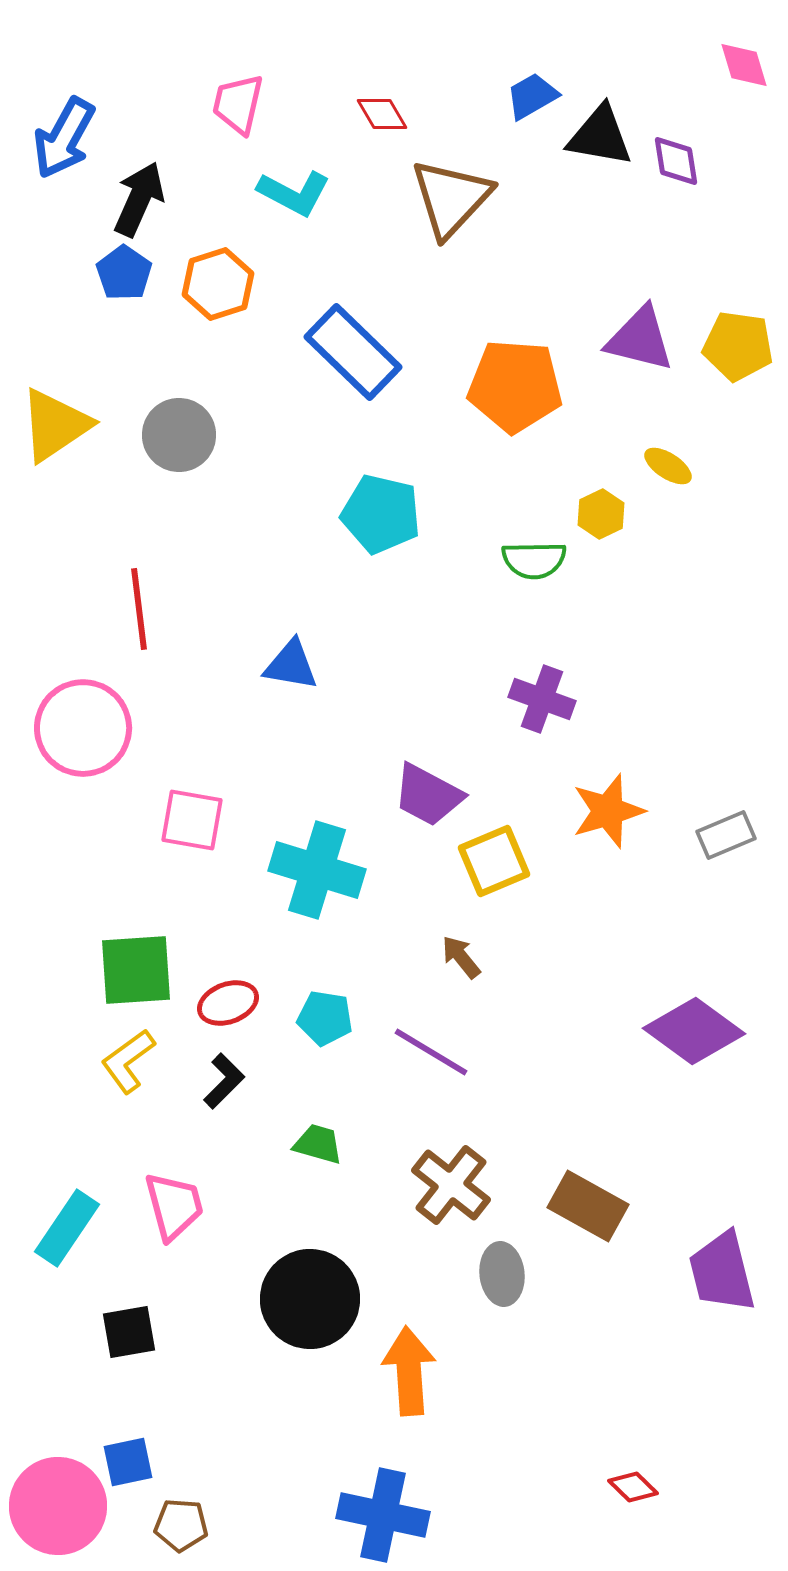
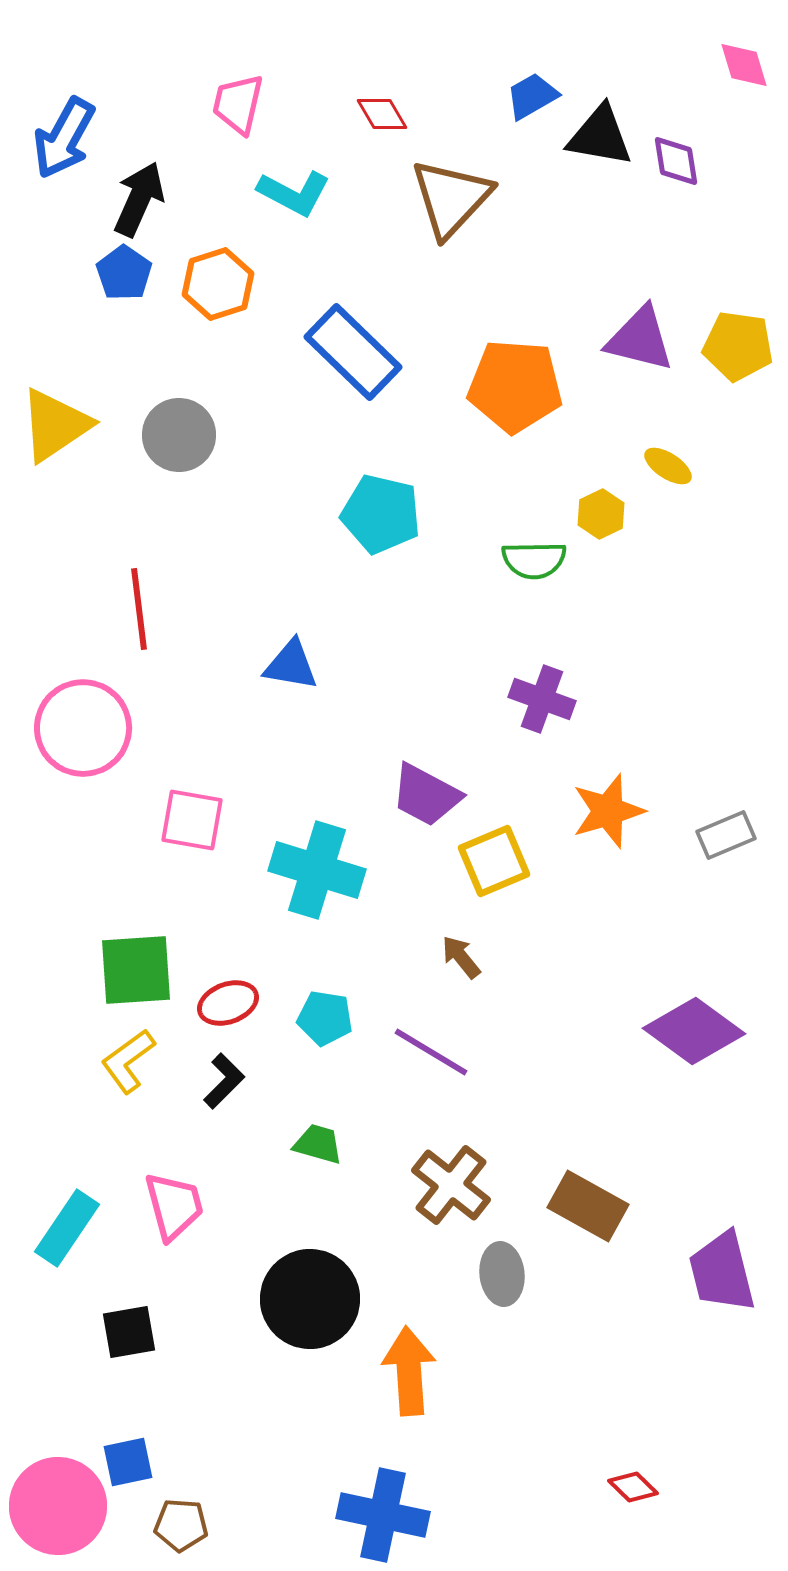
purple trapezoid at (428, 795): moved 2 px left
